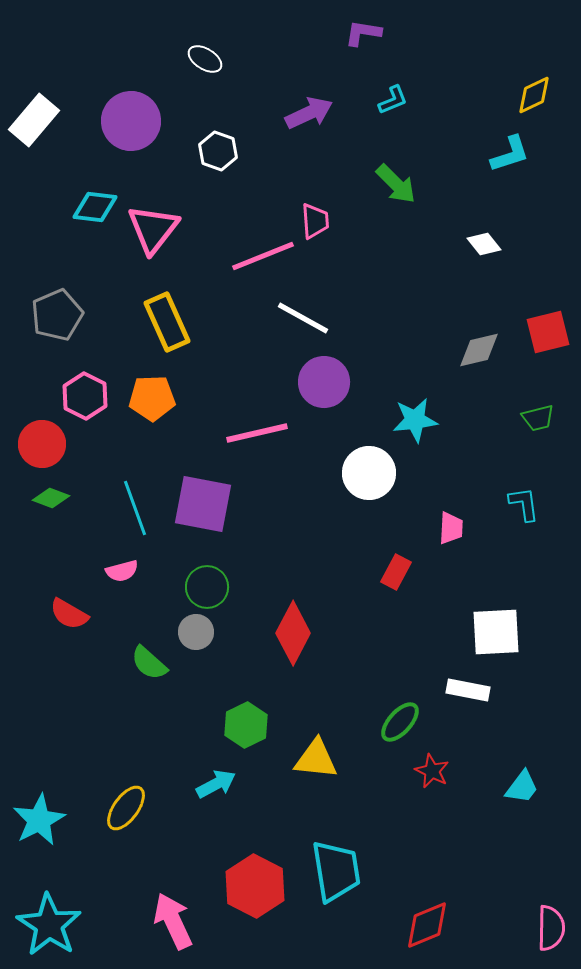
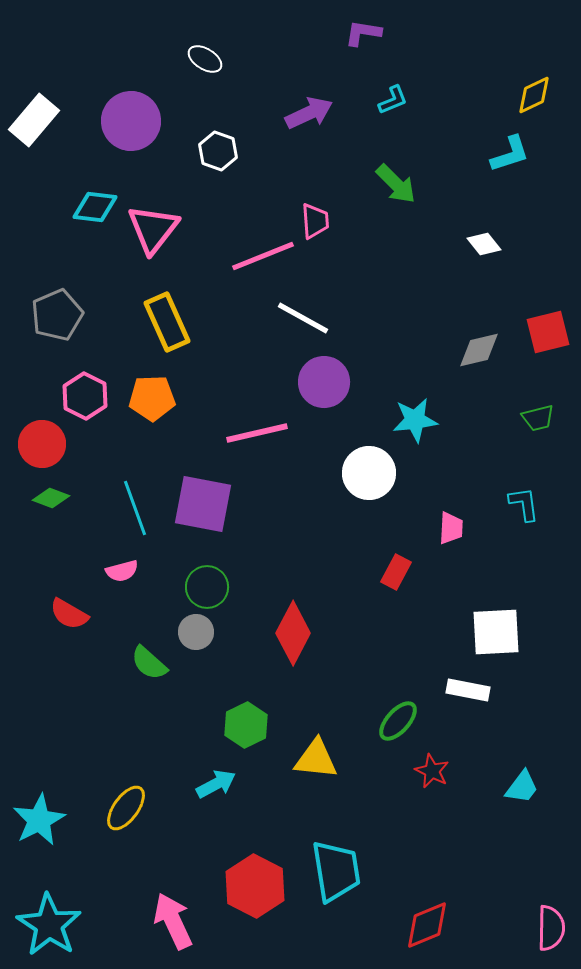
green ellipse at (400, 722): moved 2 px left, 1 px up
